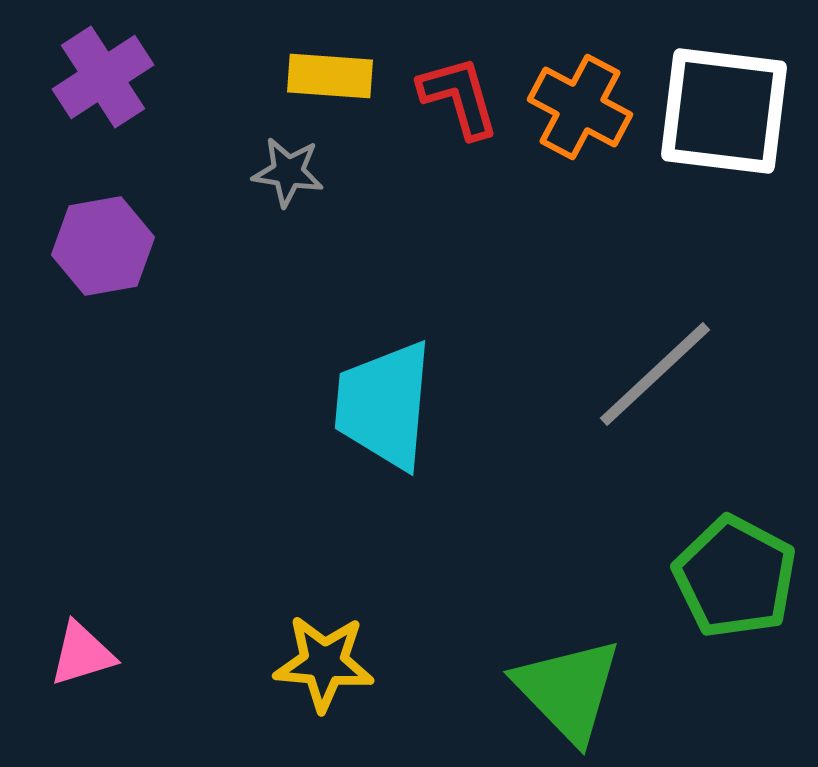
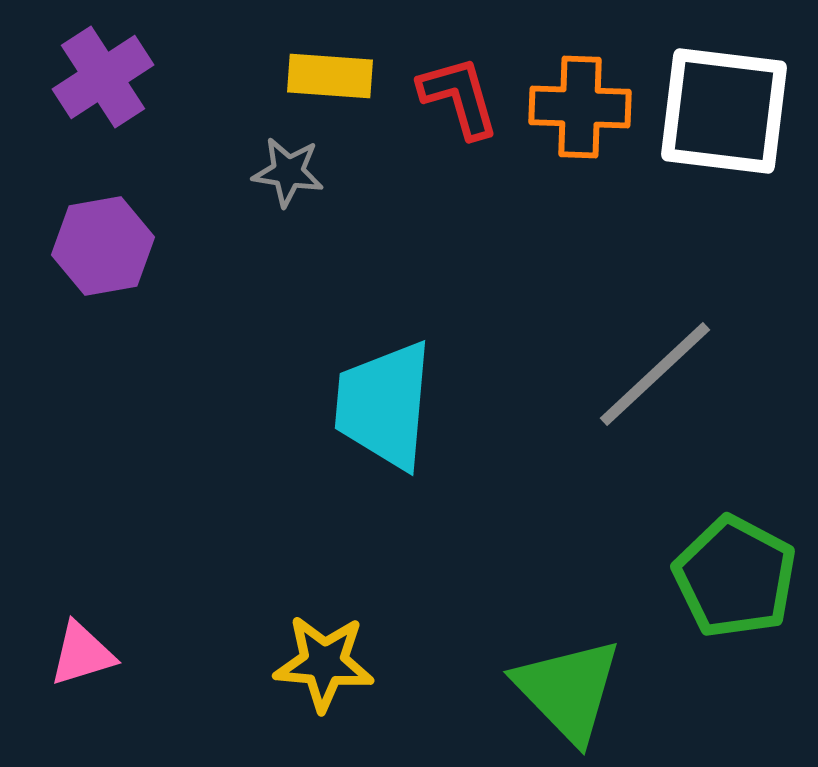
orange cross: rotated 26 degrees counterclockwise
